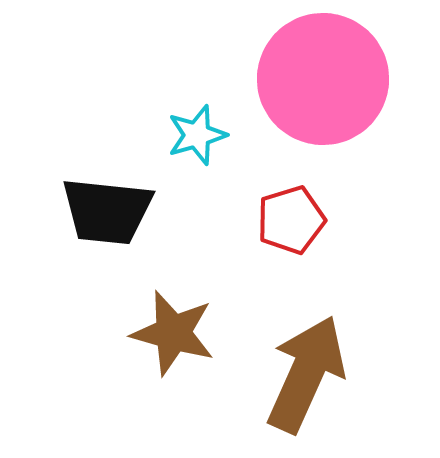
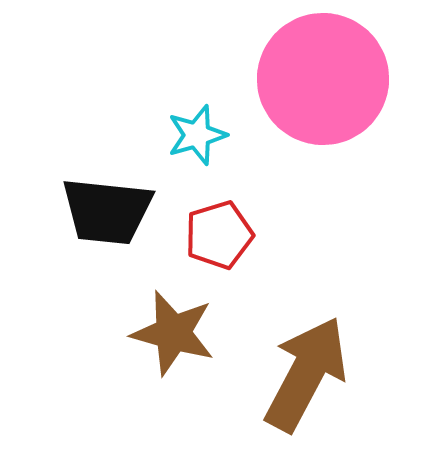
red pentagon: moved 72 px left, 15 px down
brown arrow: rotated 4 degrees clockwise
